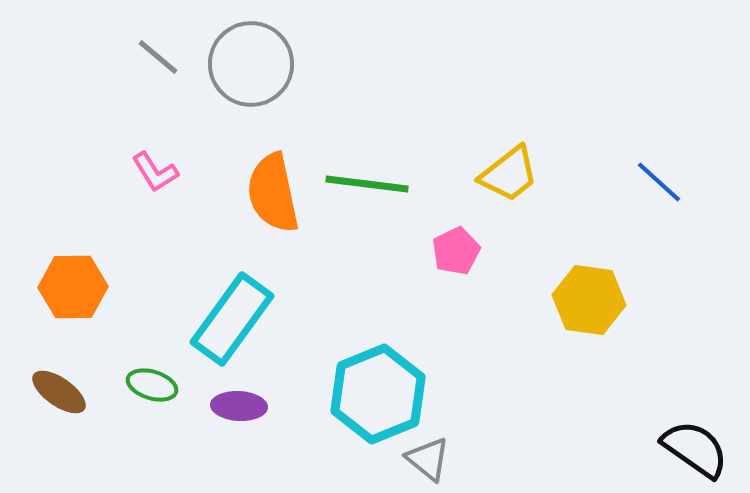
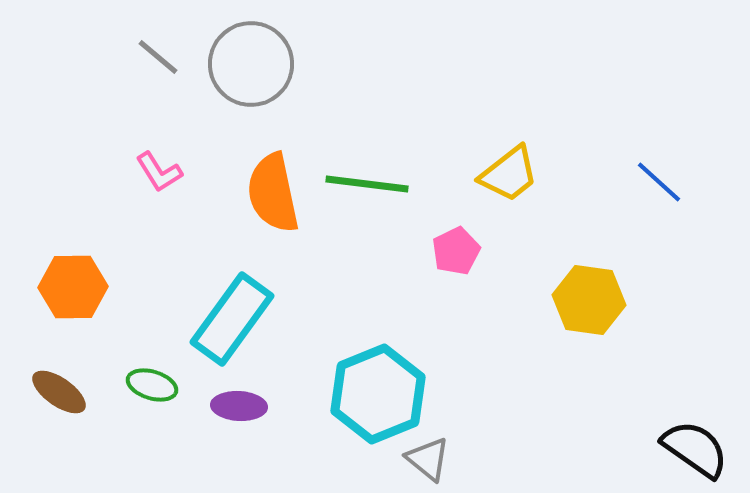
pink L-shape: moved 4 px right
